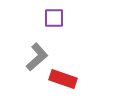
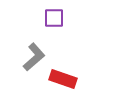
gray L-shape: moved 3 px left
